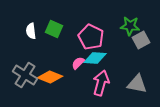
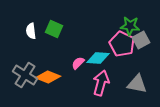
pink pentagon: moved 31 px right, 7 px down
cyan diamond: moved 3 px right
orange diamond: moved 2 px left
